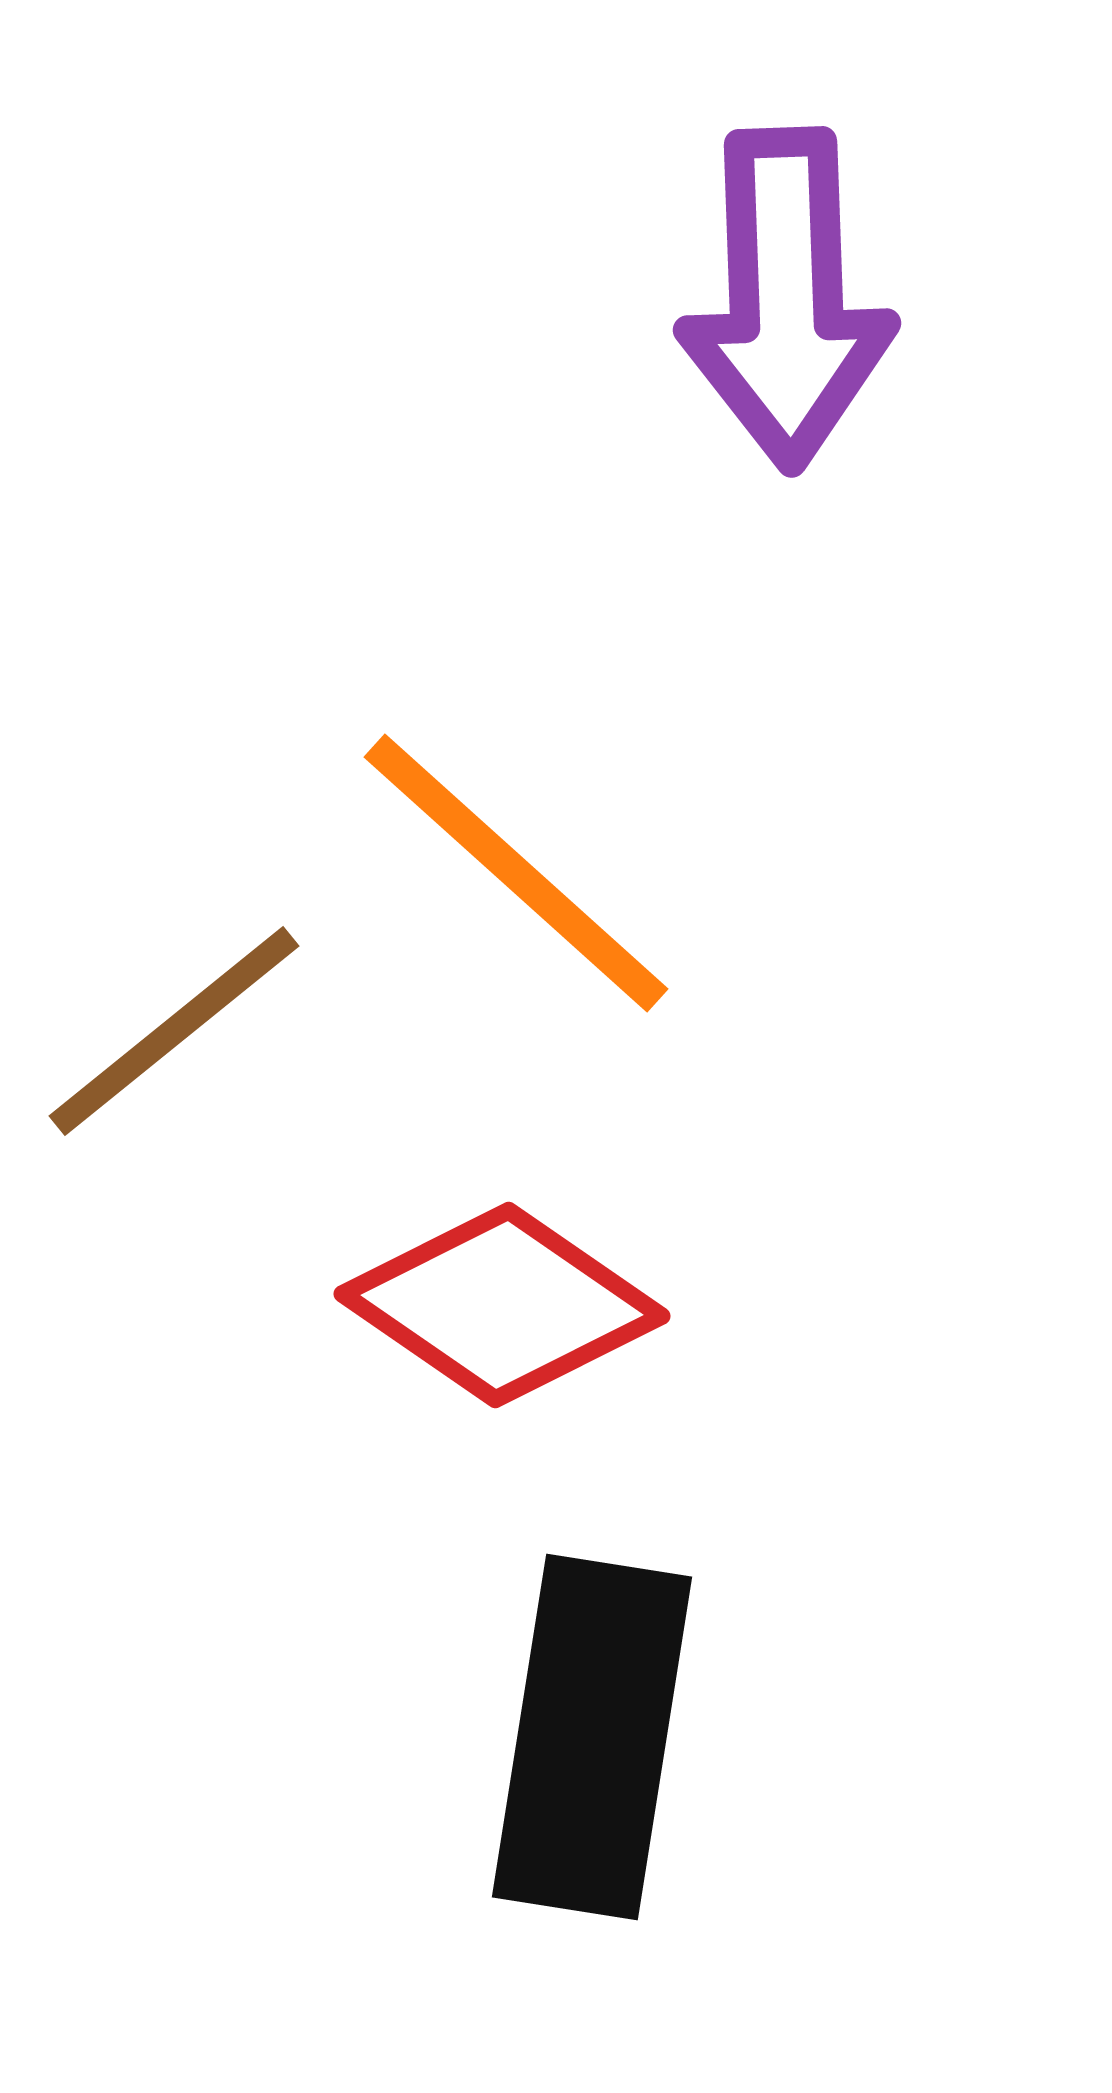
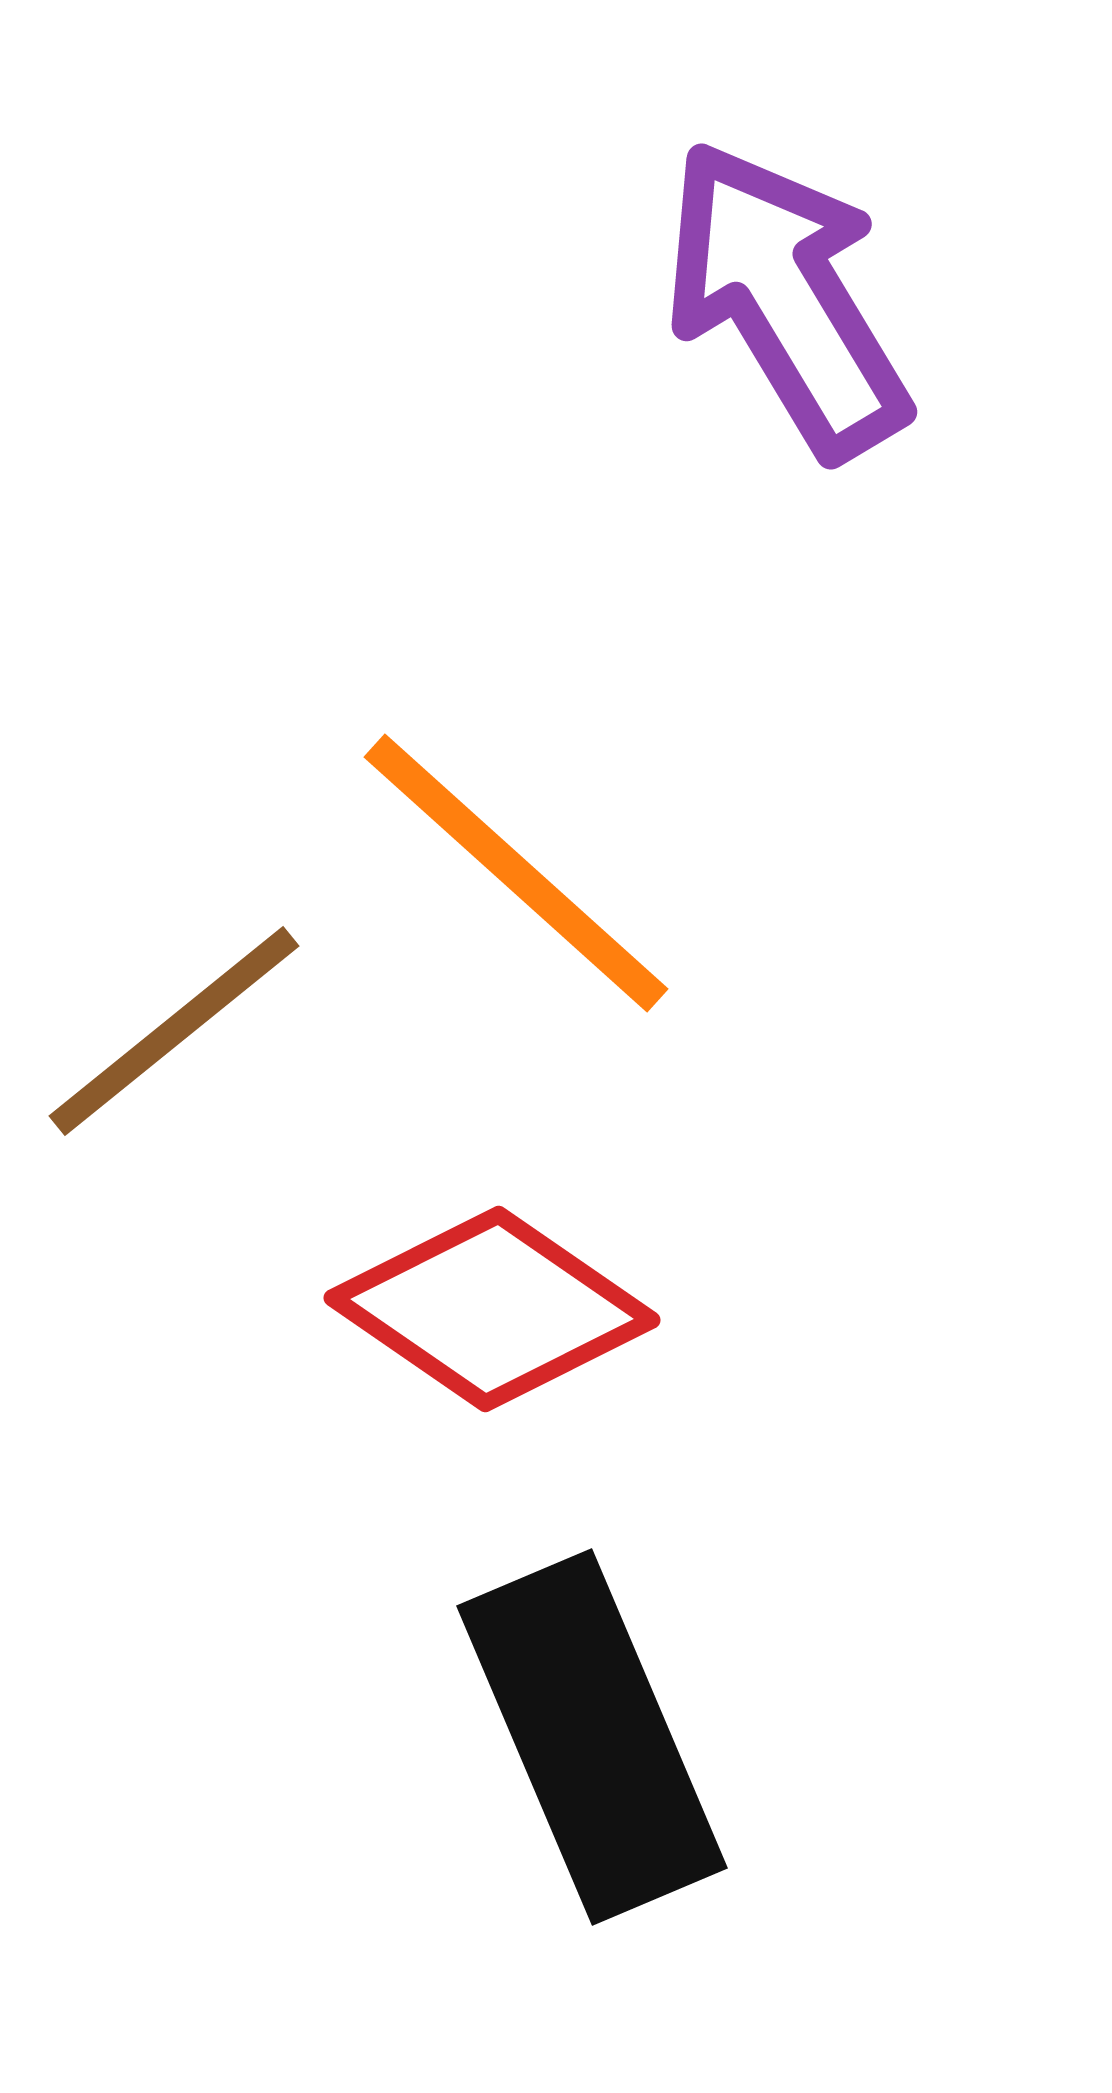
purple arrow: rotated 151 degrees clockwise
red diamond: moved 10 px left, 4 px down
black rectangle: rotated 32 degrees counterclockwise
